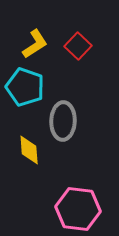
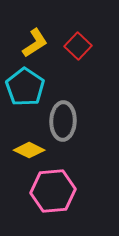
yellow L-shape: moved 1 px up
cyan pentagon: rotated 15 degrees clockwise
yellow diamond: rotated 60 degrees counterclockwise
pink hexagon: moved 25 px left, 18 px up; rotated 12 degrees counterclockwise
